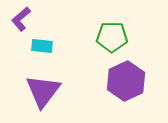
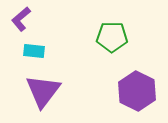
cyan rectangle: moved 8 px left, 5 px down
purple hexagon: moved 11 px right, 10 px down; rotated 9 degrees counterclockwise
